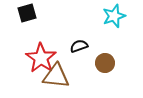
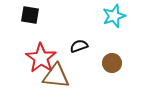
black square: moved 3 px right, 2 px down; rotated 24 degrees clockwise
brown circle: moved 7 px right
